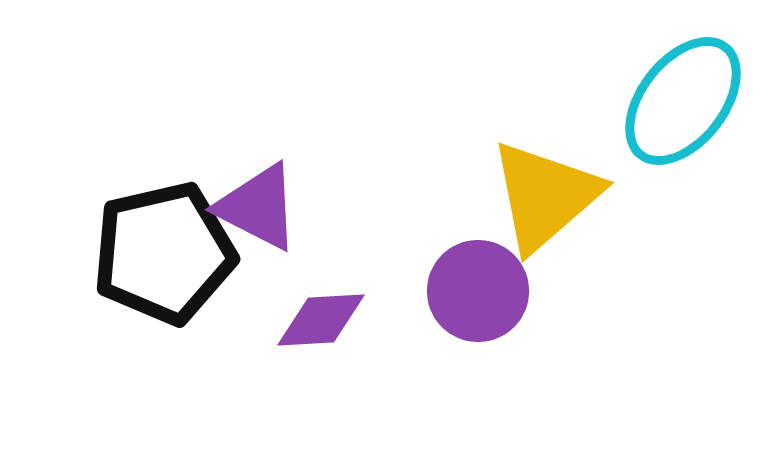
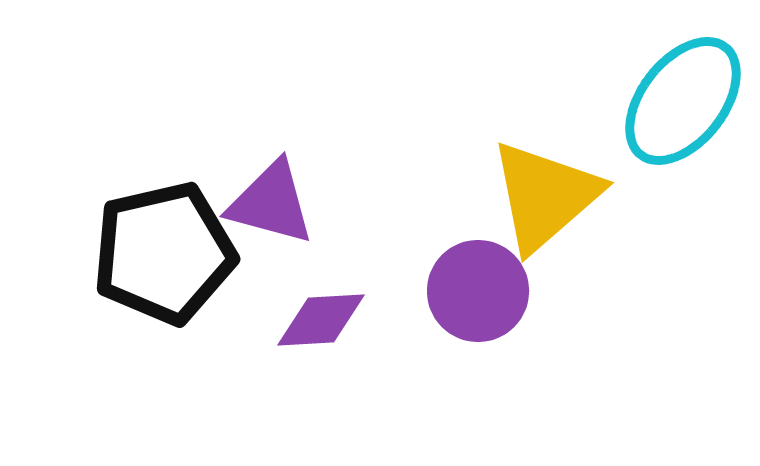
purple triangle: moved 13 px right, 4 px up; rotated 12 degrees counterclockwise
